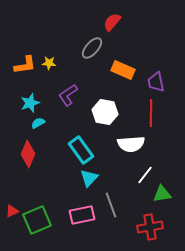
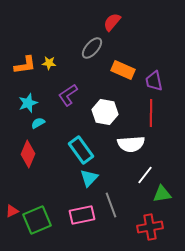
purple trapezoid: moved 2 px left, 1 px up
cyan star: moved 2 px left
